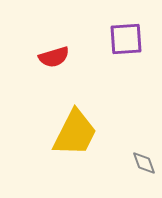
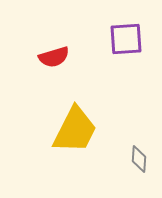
yellow trapezoid: moved 3 px up
gray diamond: moved 5 px left, 4 px up; rotated 24 degrees clockwise
